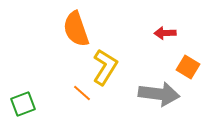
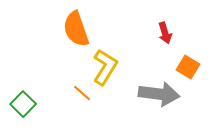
red arrow: rotated 105 degrees counterclockwise
green square: rotated 25 degrees counterclockwise
